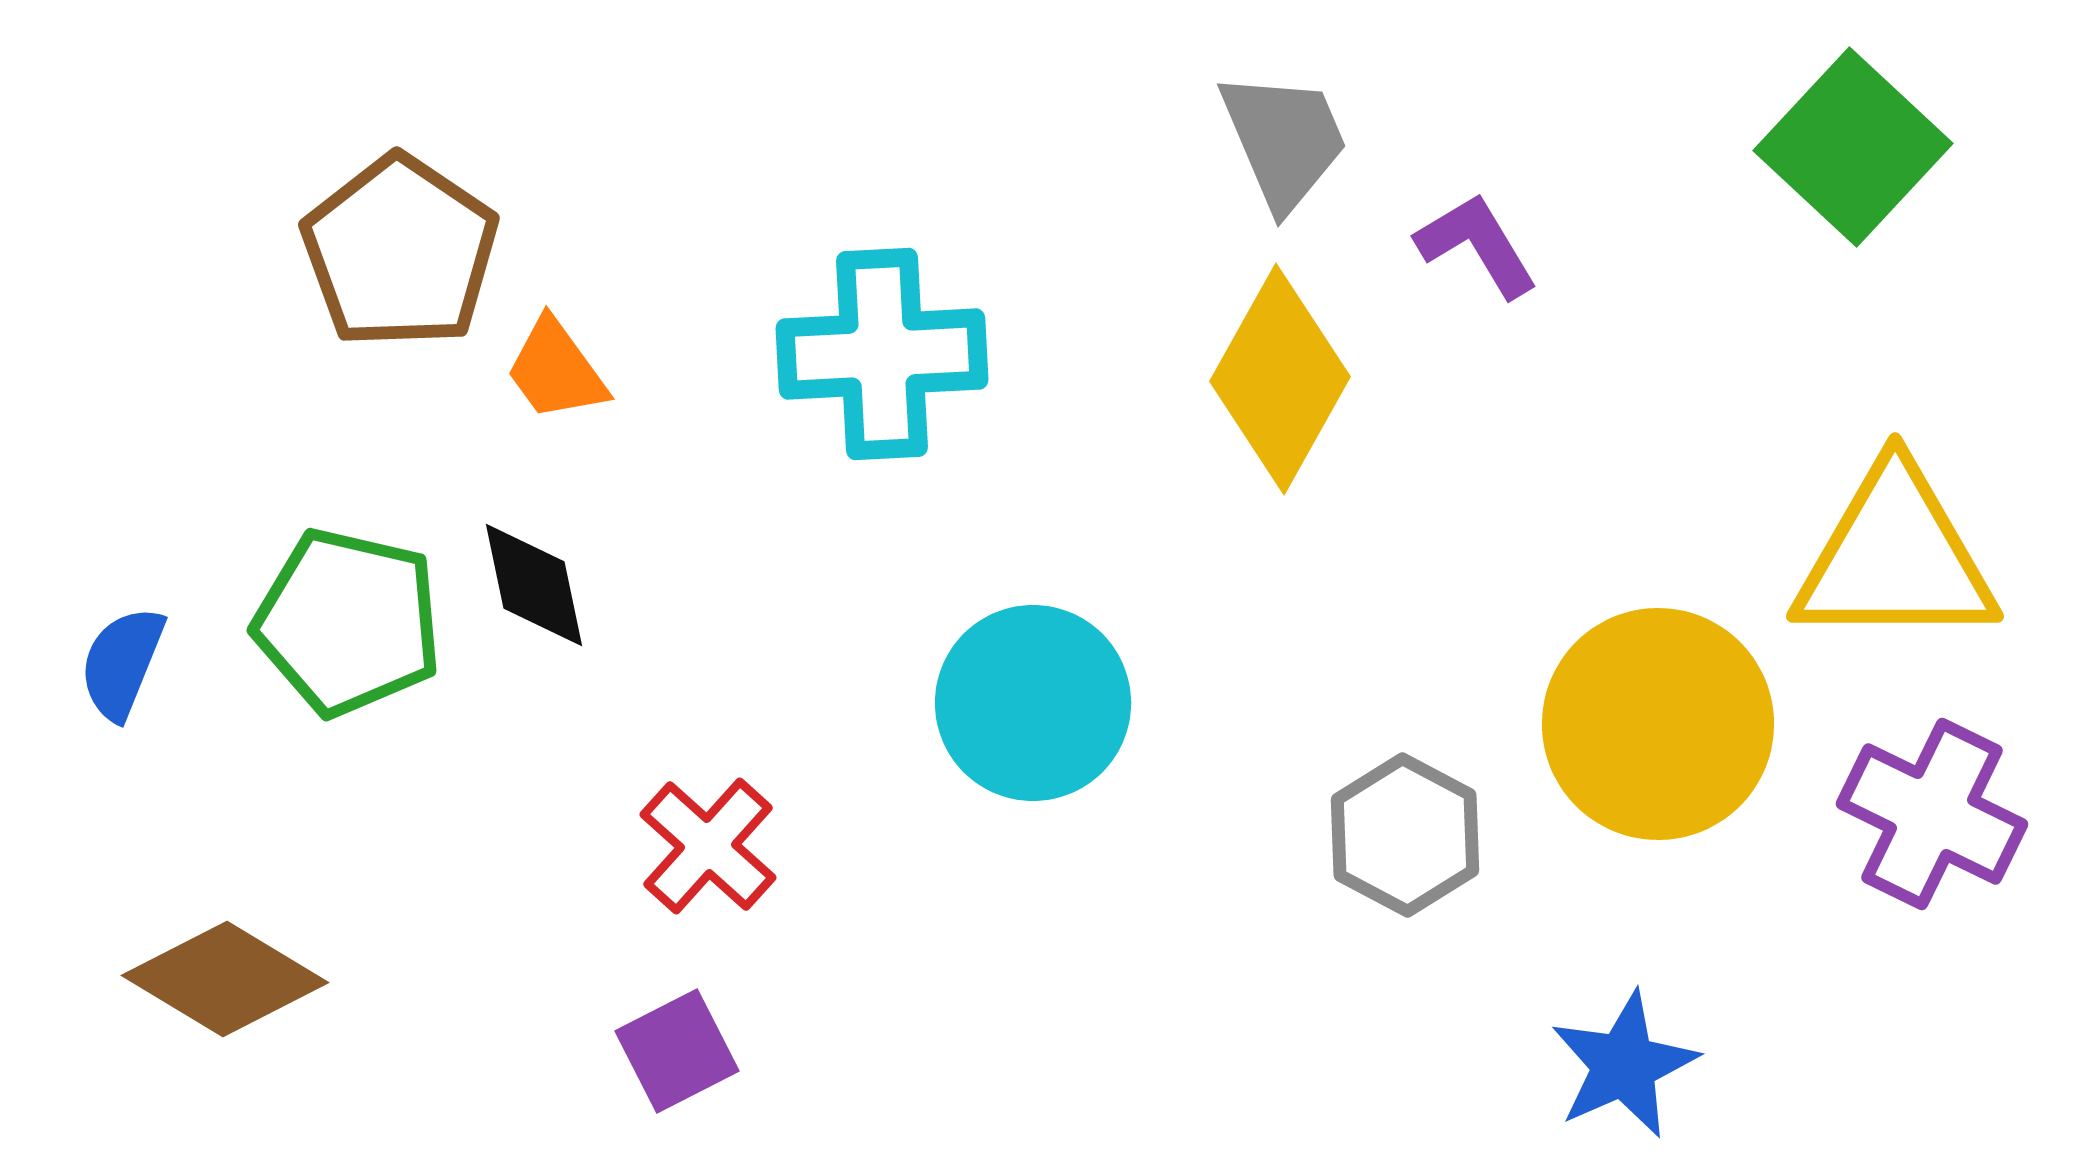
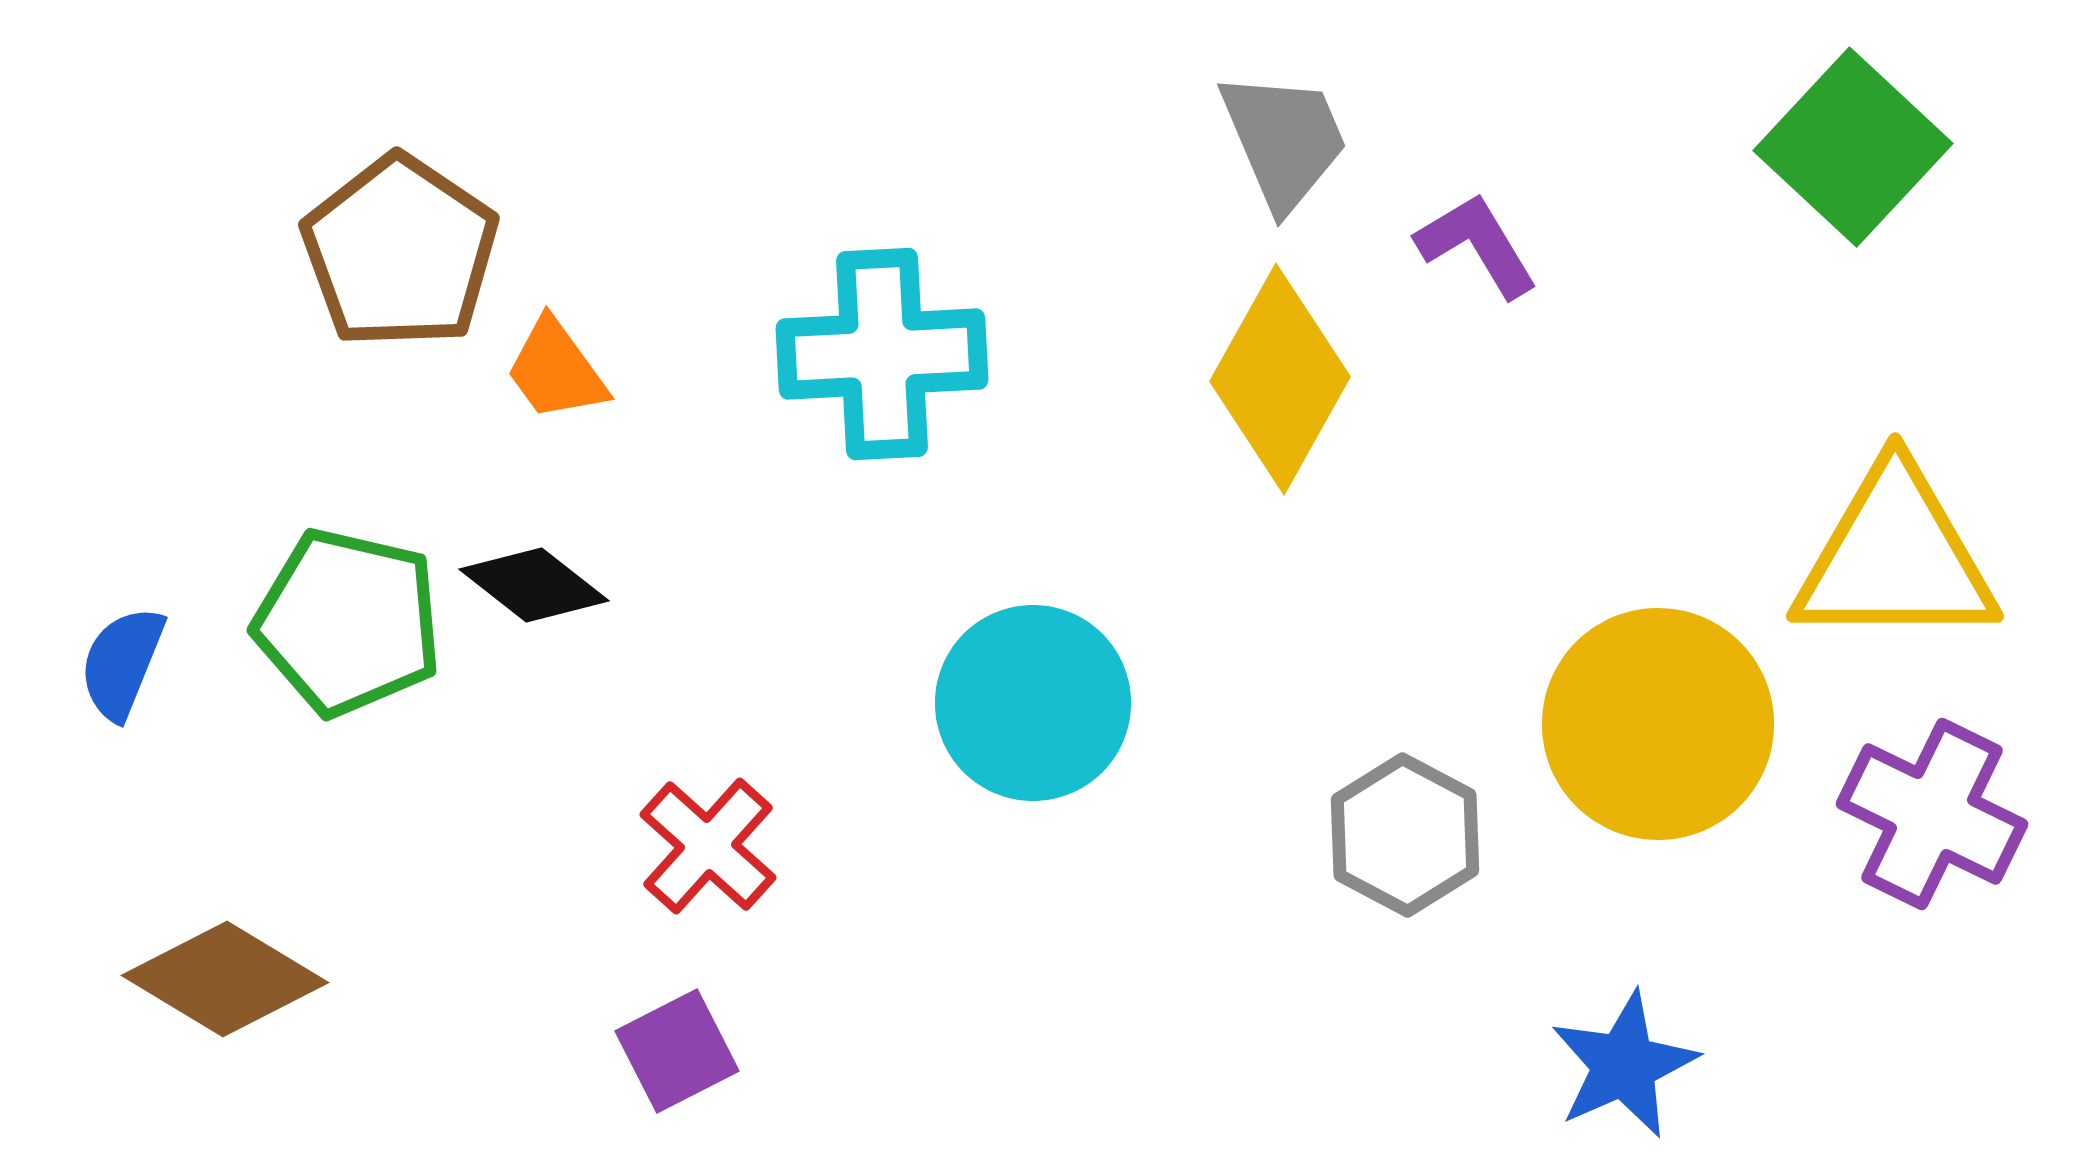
black diamond: rotated 40 degrees counterclockwise
